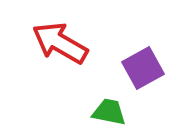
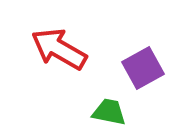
red arrow: moved 1 px left, 6 px down
